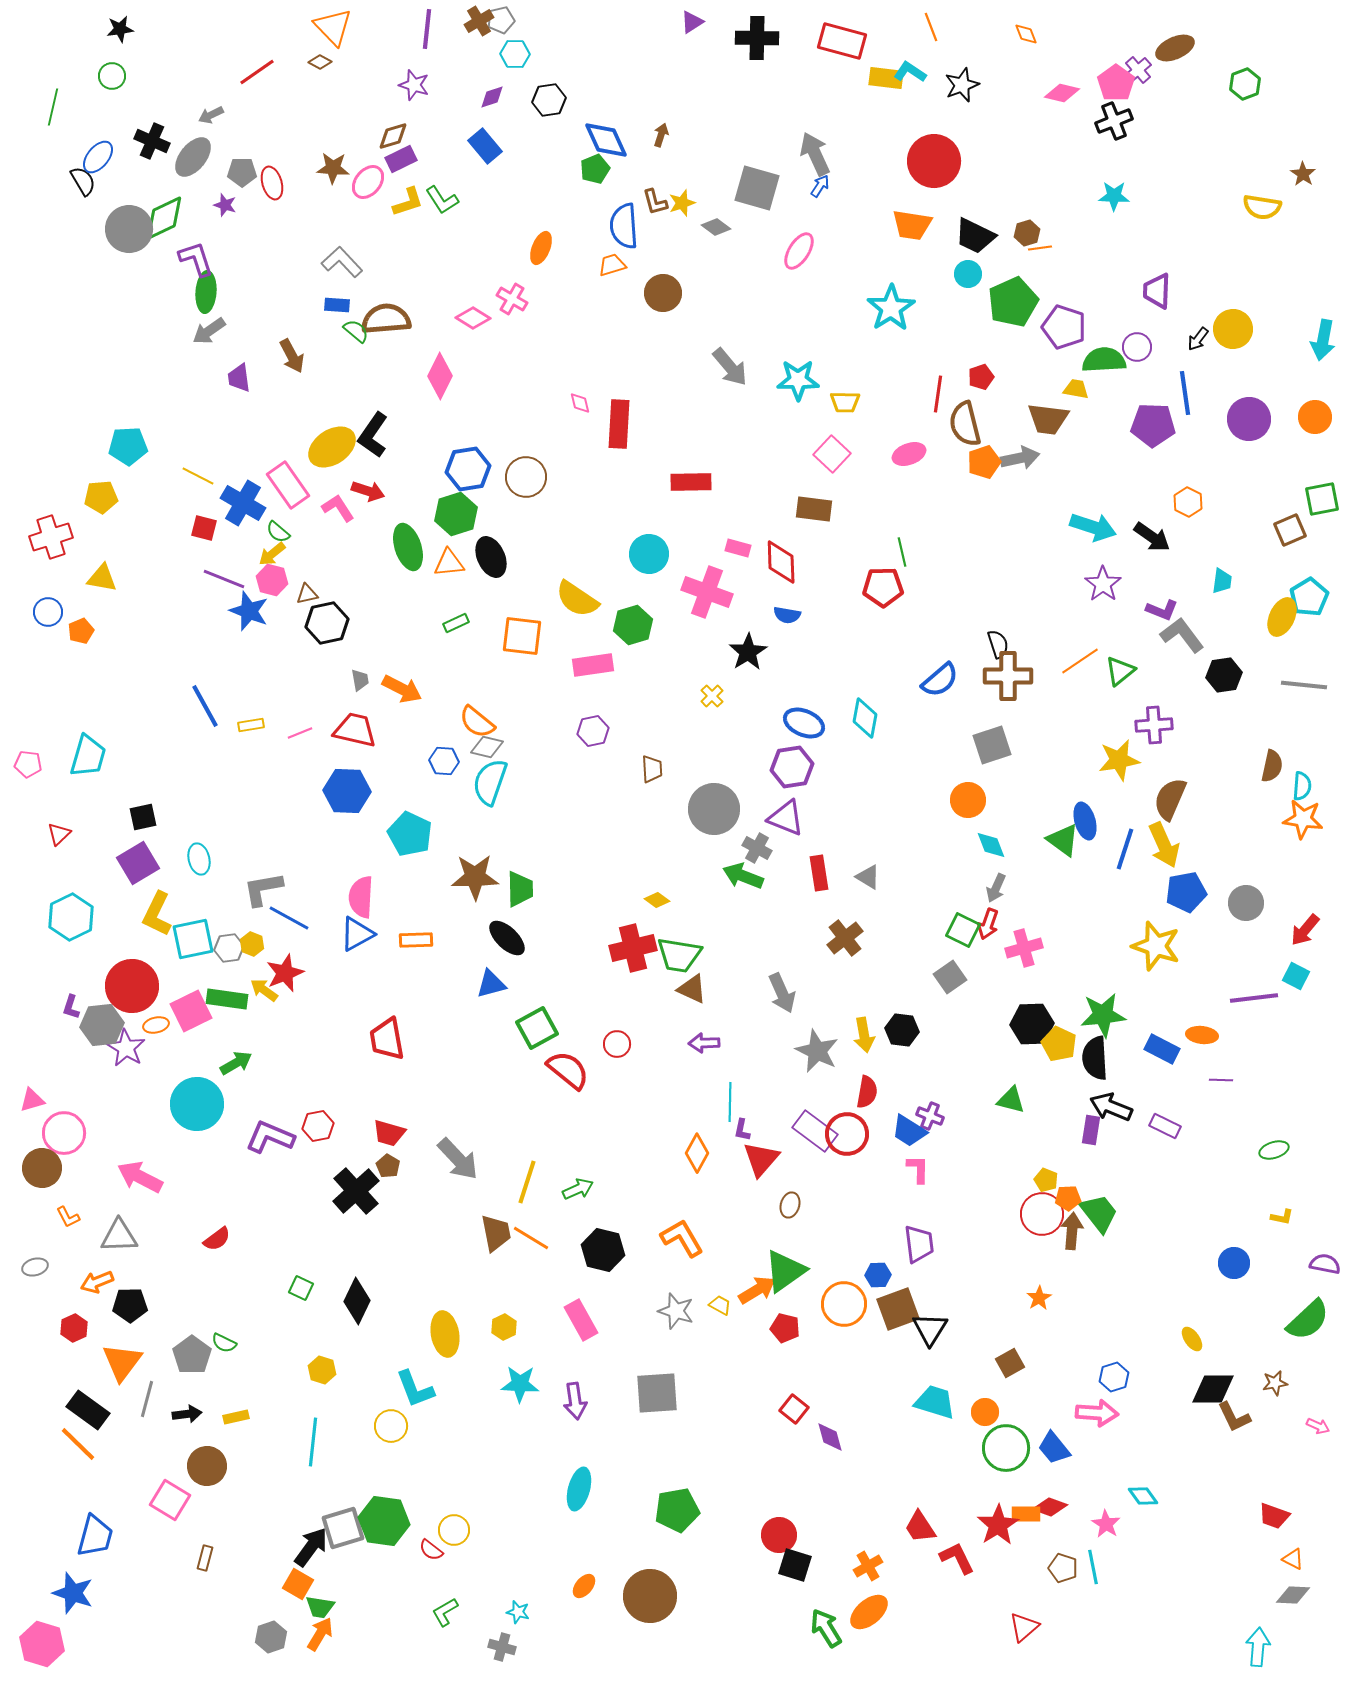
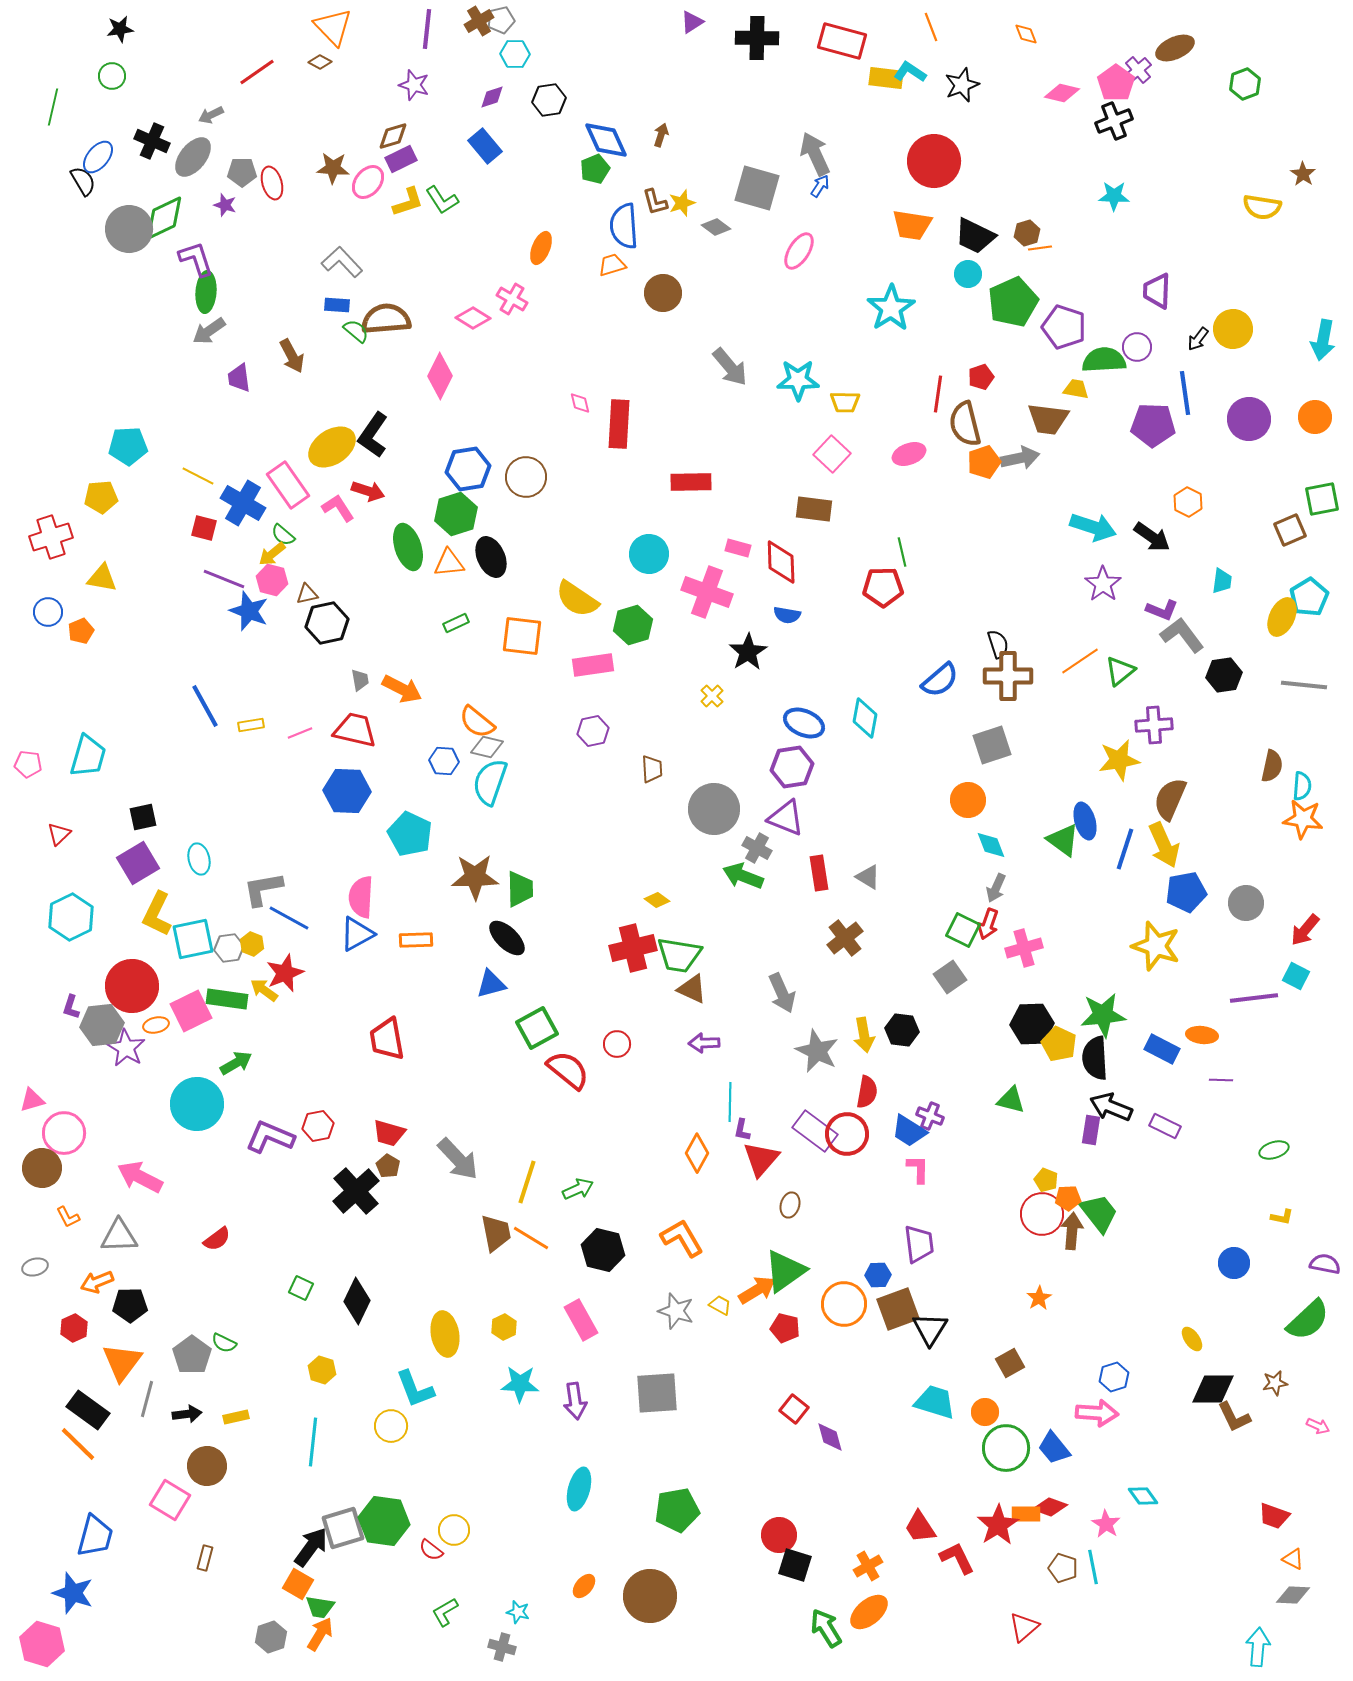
green semicircle at (278, 532): moved 5 px right, 3 px down
